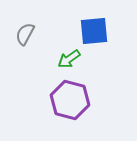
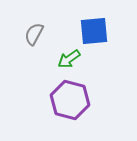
gray semicircle: moved 9 px right
